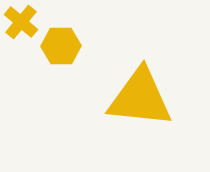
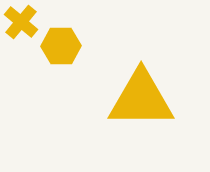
yellow triangle: moved 1 px right, 1 px down; rotated 6 degrees counterclockwise
